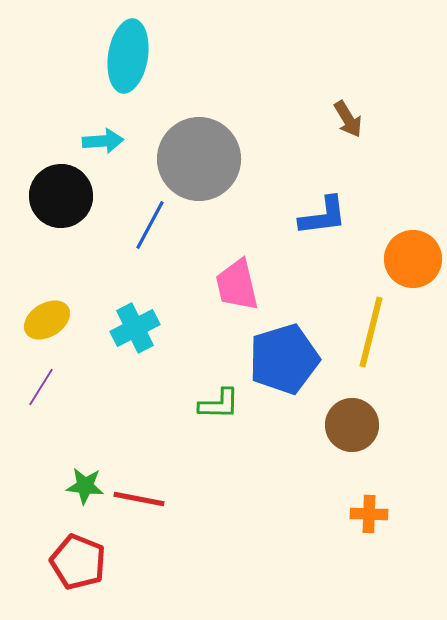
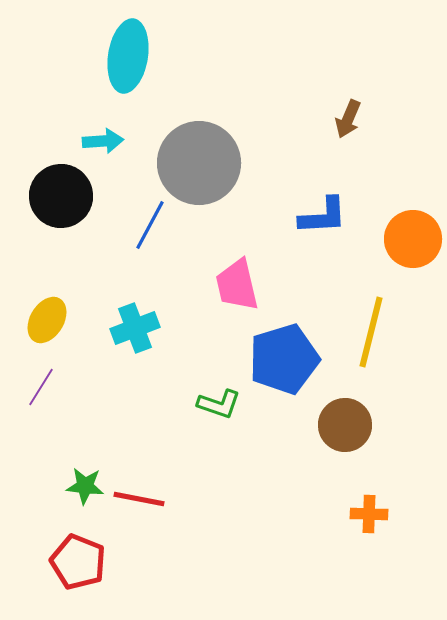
brown arrow: rotated 54 degrees clockwise
gray circle: moved 4 px down
blue L-shape: rotated 4 degrees clockwise
orange circle: moved 20 px up
yellow ellipse: rotated 27 degrees counterclockwise
cyan cross: rotated 6 degrees clockwise
green L-shape: rotated 18 degrees clockwise
brown circle: moved 7 px left
